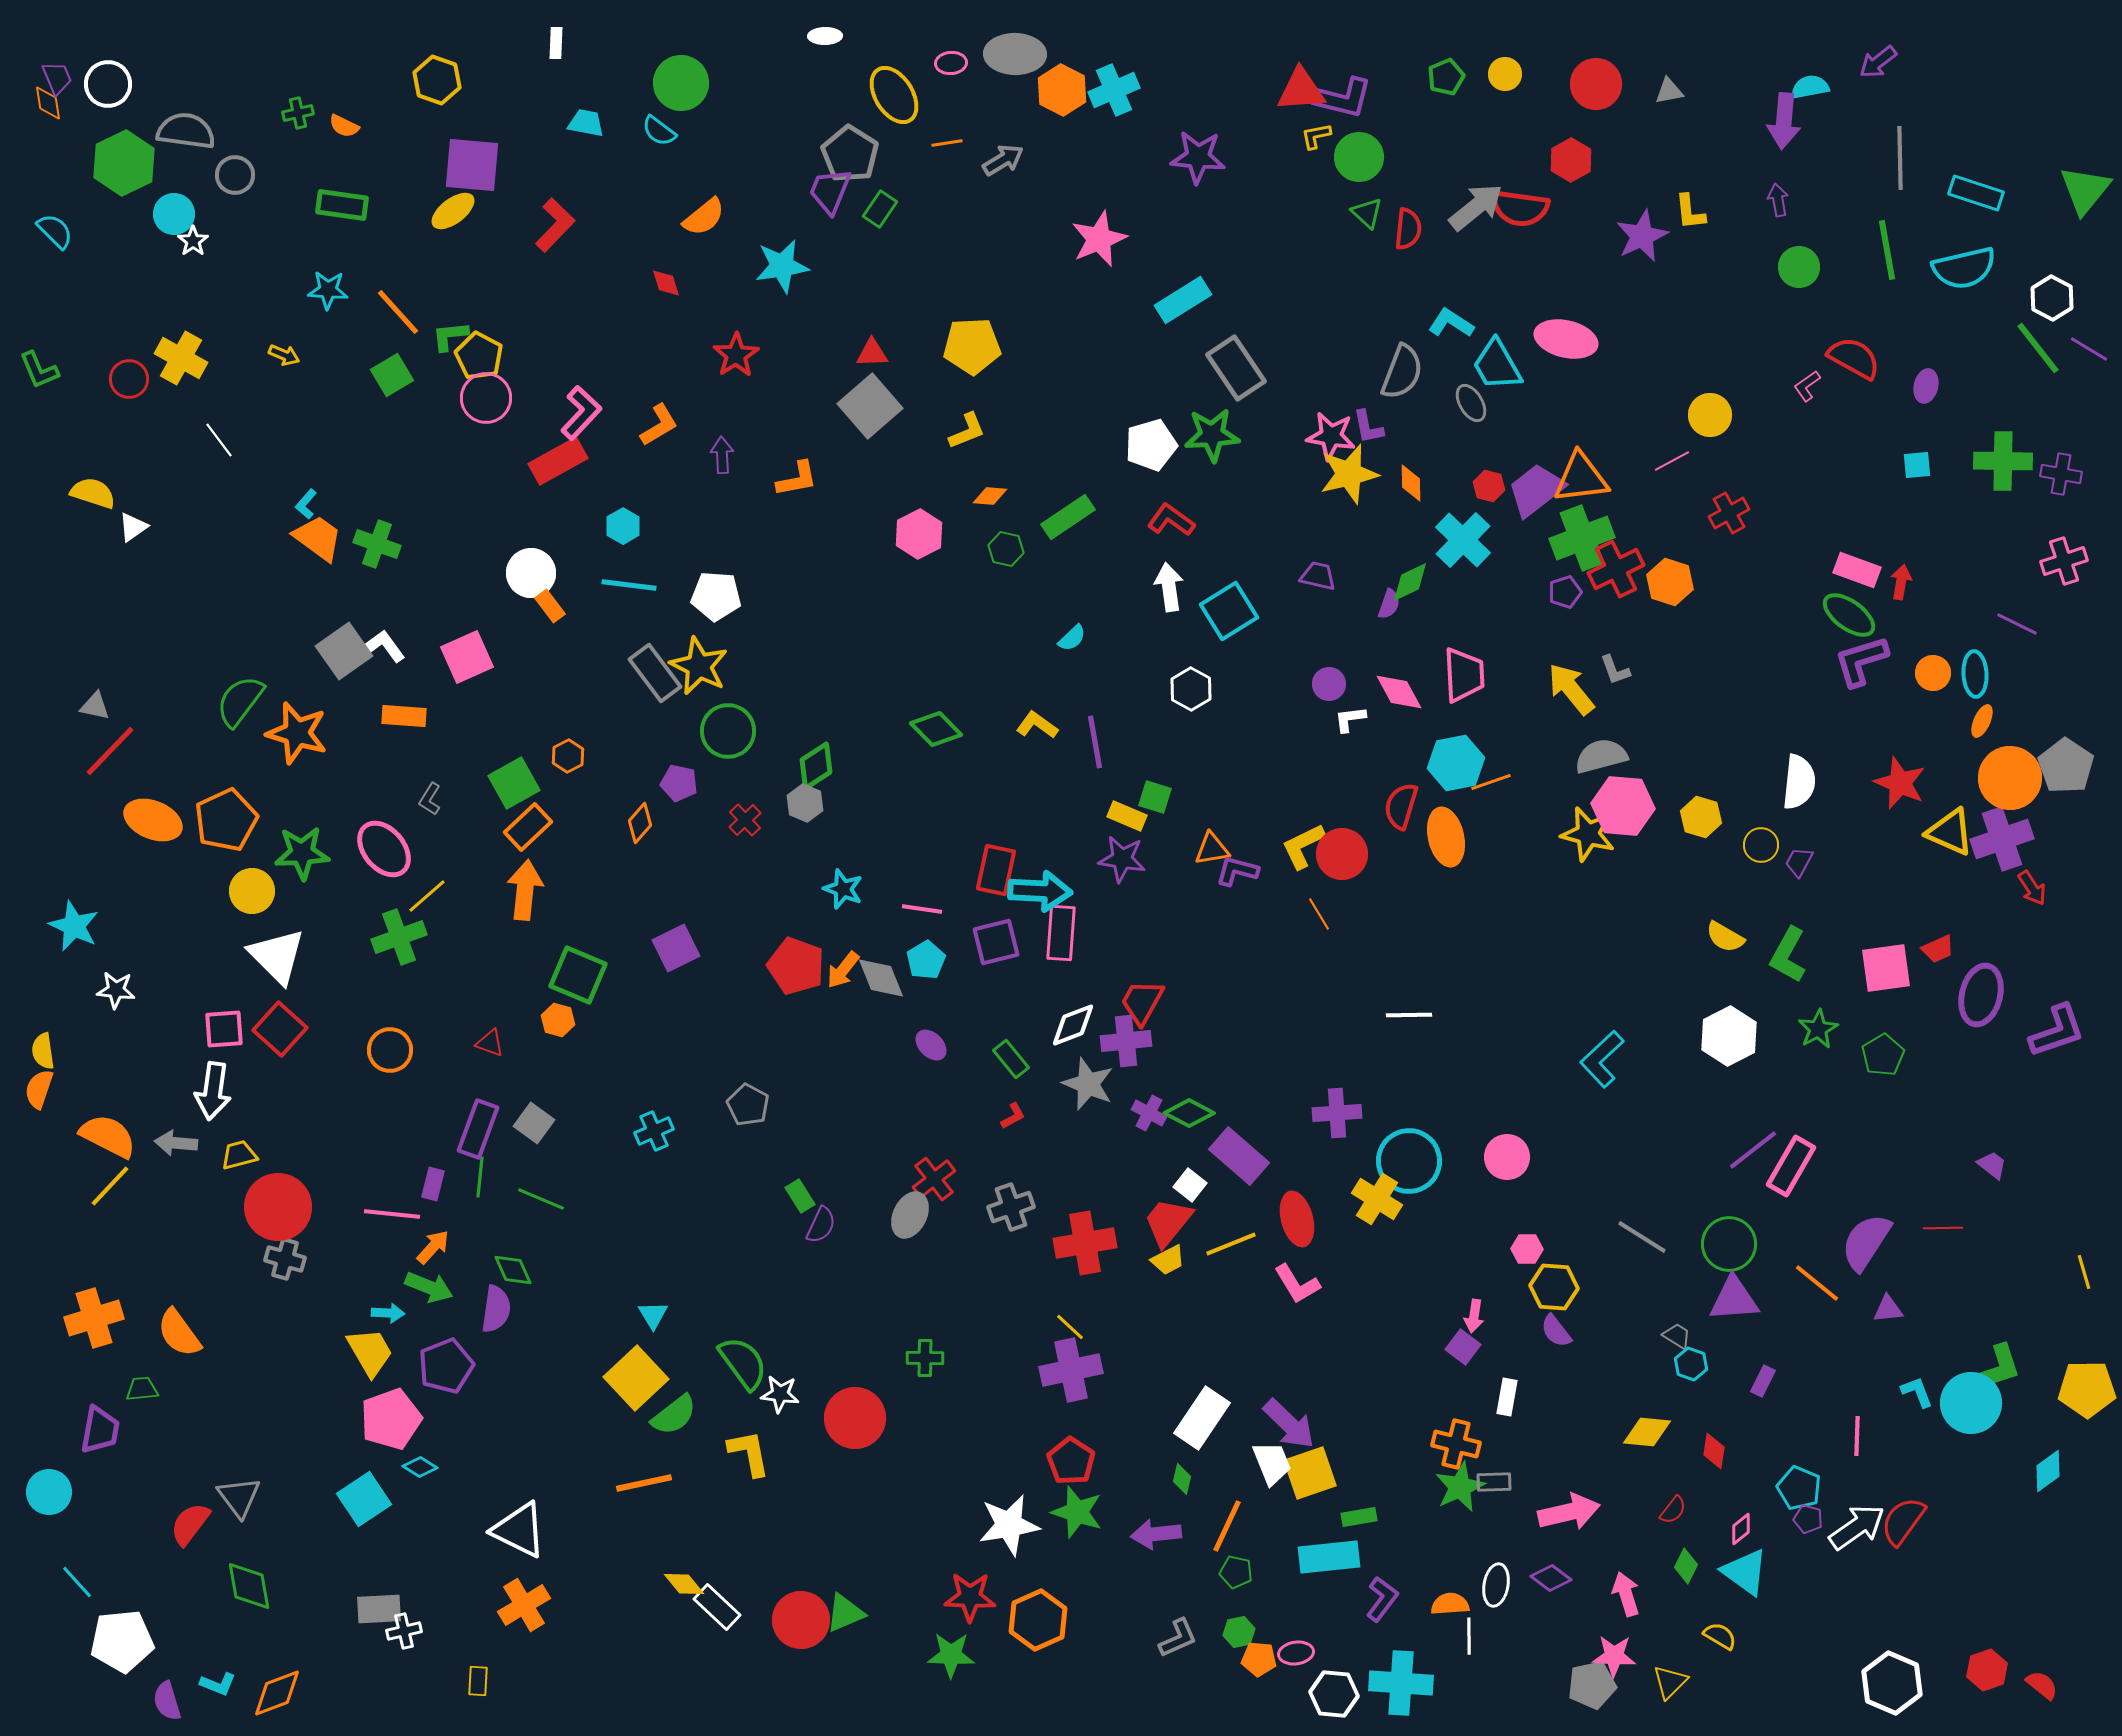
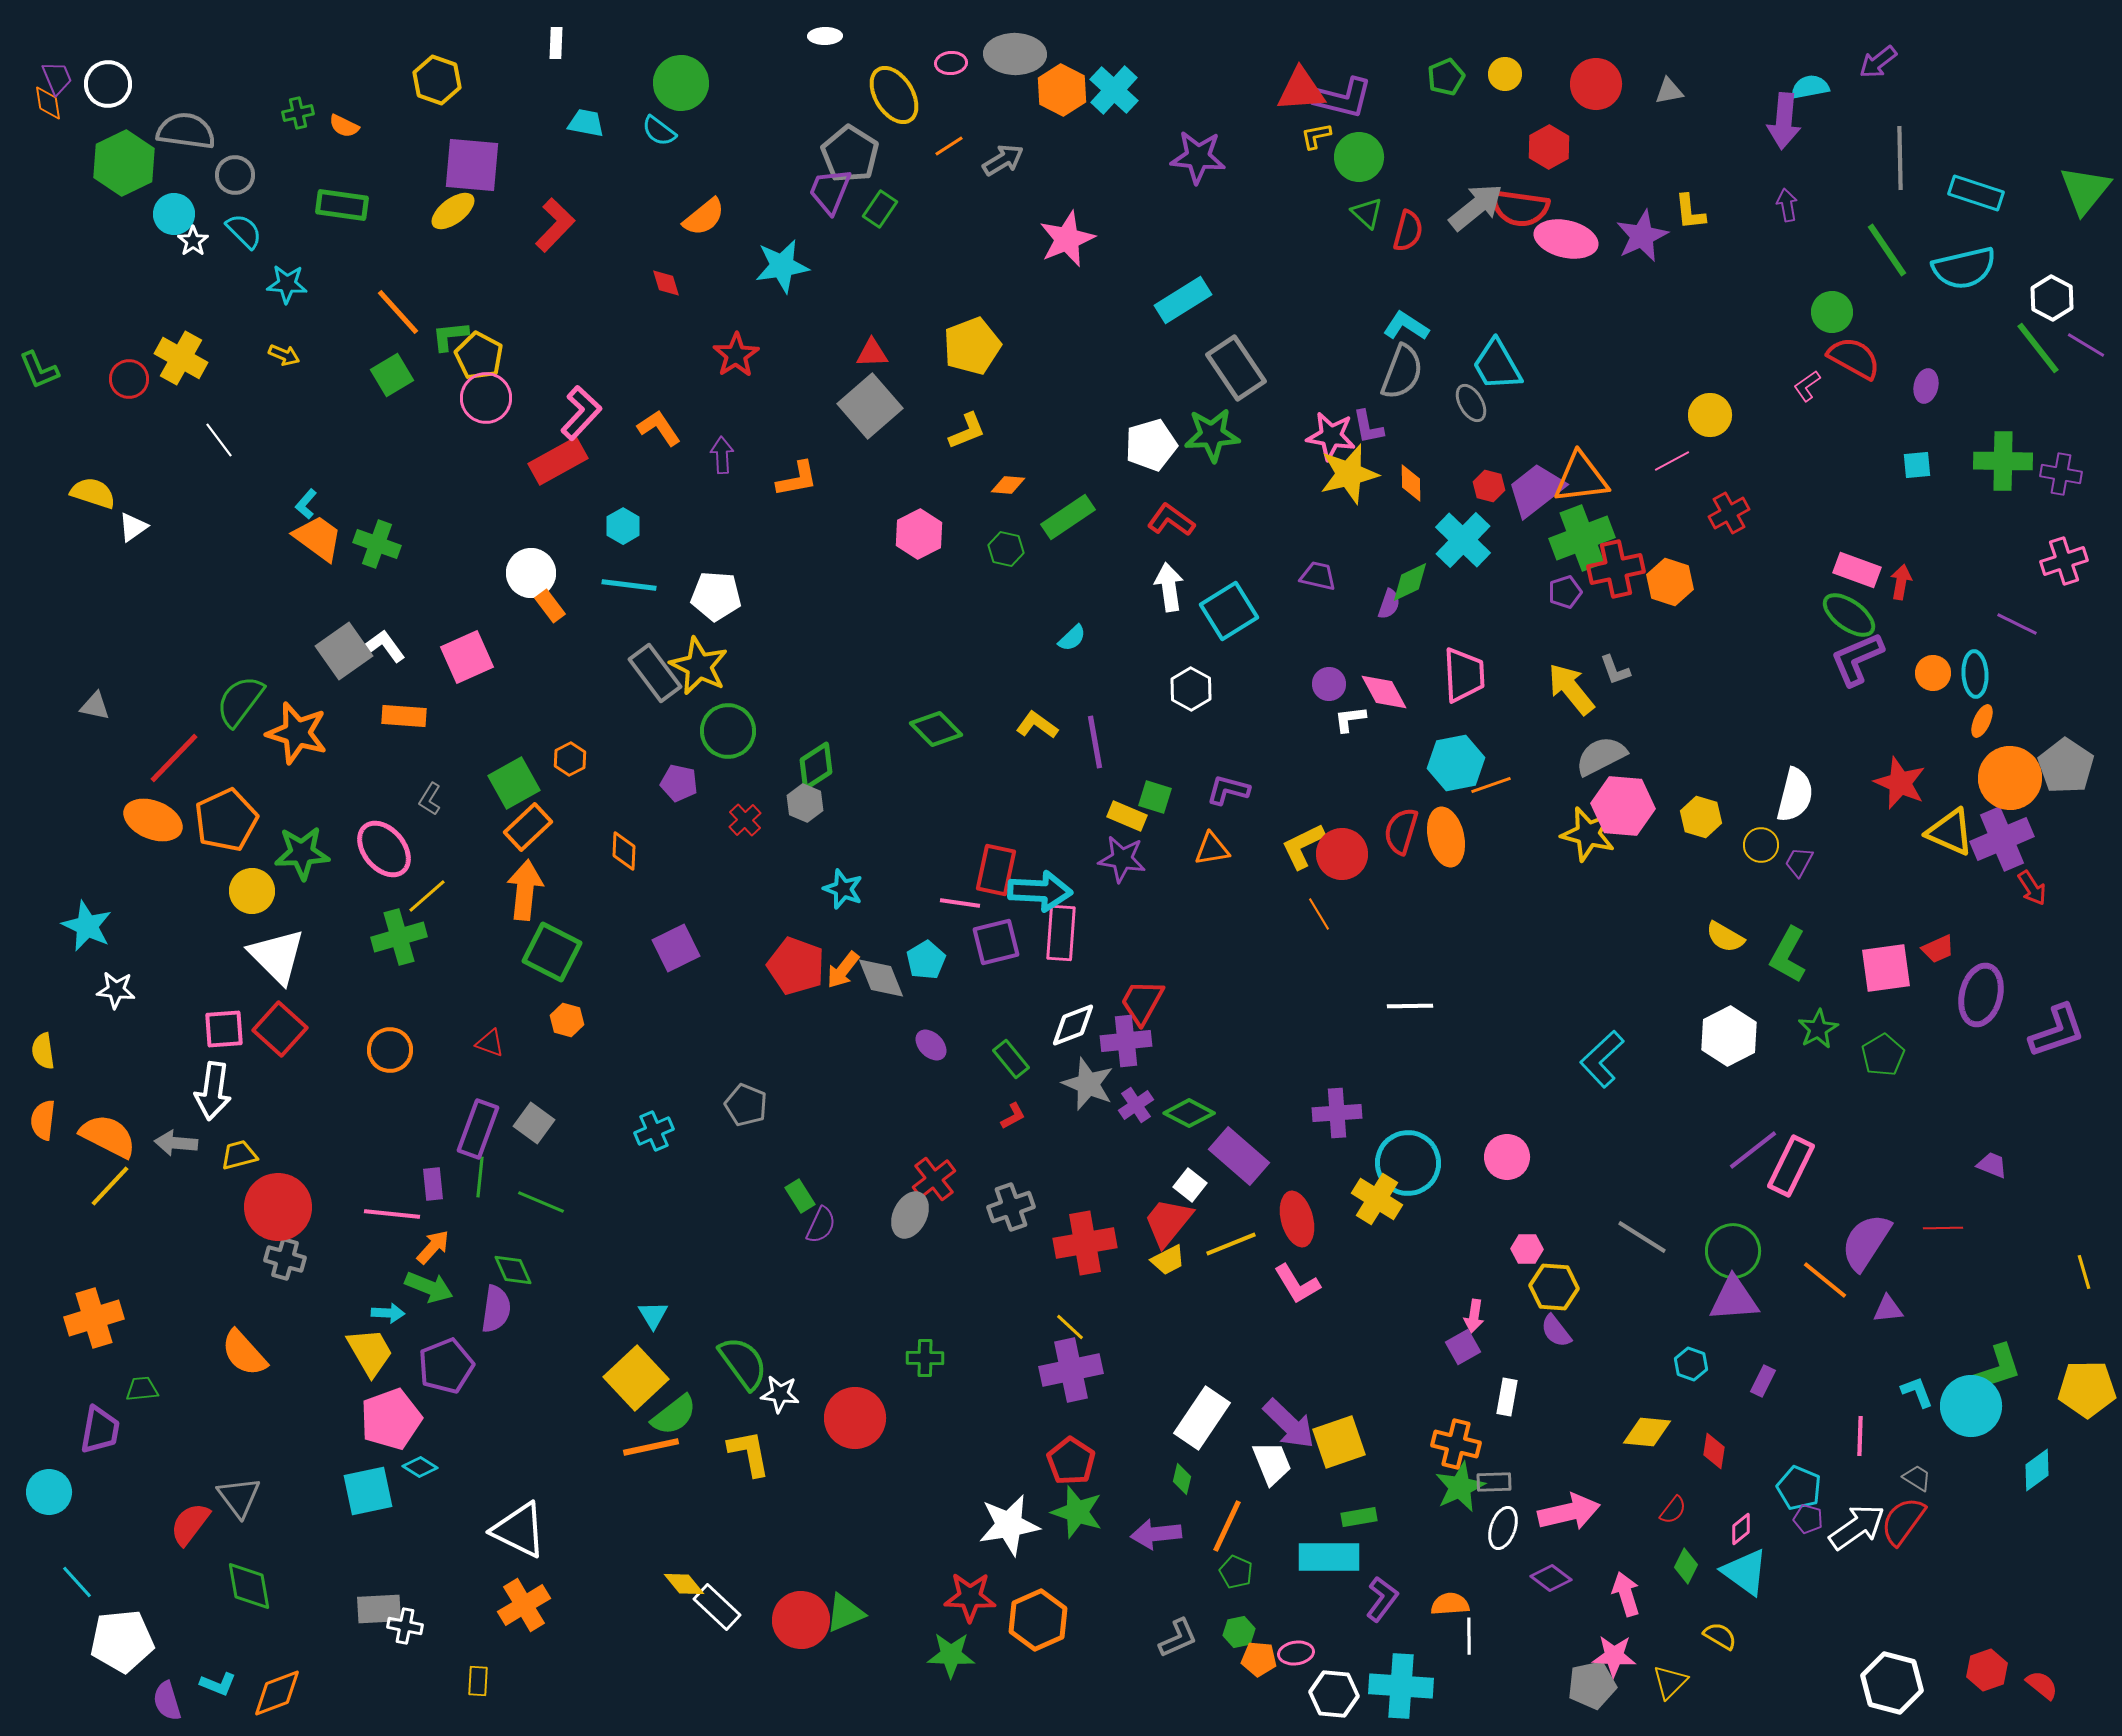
cyan cross at (1114, 90): rotated 24 degrees counterclockwise
orange line at (947, 143): moved 2 px right, 3 px down; rotated 24 degrees counterclockwise
red hexagon at (1571, 160): moved 22 px left, 13 px up
purple arrow at (1778, 200): moved 9 px right, 5 px down
red semicircle at (1408, 229): moved 2 px down; rotated 9 degrees clockwise
cyan semicircle at (55, 231): moved 189 px right
pink star at (1099, 239): moved 32 px left
green line at (1887, 250): rotated 24 degrees counterclockwise
green circle at (1799, 267): moved 33 px right, 45 px down
cyan star at (328, 290): moved 41 px left, 6 px up
cyan L-shape at (1451, 323): moved 45 px left, 3 px down
pink ellipse at (1566, 339): moved 100 px up
yellow pentagon at (972, 346): rotated 18 degrees counterclockwise
purple line at (2089, 349): moved 3 px left, 4 px up
orange L-shape at (659, 425): moved 3 px down; rotated 93 degrees counterclockwise
orange diamond at (990, 496): moved 18 px right, 11 px up
red cross at (1616, 569): rotated 14 degrees clockwise
purple L-shape at (1861, 661): moved 4 px left, 2 px up; rotated 6 degrees counterclockwise
pink diamond at (1399, 692): moved 15 px left
red line at (110, 751): moved 64 px right, 7 px down
orange hexagon at (568, 756): moved 2 px right, 3 px down
gray semicircle at (1601, 756): rotated 12 degrees counterclockwise
orange line at (1491, 782): moved 3 px down
white semicircle at (1799, 782): moved 4 px left, 13 px down; rotated 8 degrees clockwise
red semicircle at (1401, 806): moved 25 px down
orange diamond at (640, 823): moved 16 px left, 28 px down; rotated 39 degrees counterclockwise
purple cross at (2002, 839): rotated 4 degrees counterclockwise
purple L-shape at (1237, 871): moved 9 px left, 81 px up
pink line at (922, 909): moved 38 px right, 6 px up
cyan star at (74, 926): moved 13 px right
green cross at (399, 937): rotated 4 degrees clockwise
green square at (578, 975): moved 26 px left, 23 px up; rotated 4 degrees clockwise
white line at (1409, 1015): moved 1 px right, 9 px up
orange hexagon at (558, 1020): moved 9 px right
orange semicircle at (39, 1089): moved 4 px right, 31 px down; rotated 12 degrees counterclockwise
gray pentagon at (748, 1105): moved 2 px left; rotated 6 degrees counterclockwise
purple cross at (1149, 1113): moved 13 px left, 8 px up; rotated 28 degrees clockwise
cyan circle at (1409, 1161): moved 1 px left, 2 px down
purple trapezoid at (1992, 1165): rotated 16 degrees counterclockwise
pink rectangle at (1791, 1166): rotated 4 degrees counterclockwise
purple rectangle at (433, 1184): rotated 20 degrees counterclockwise
green line at (541, 1199): moved 3 px down
green circle at (1729, 1244): moved 4 px right, 7 px down
orange line at (1817, 1283): moved 8 px right, 3 px up
orange semicircle at (179, 1333): moved 65 px right, 20 px down; rotated 6 degrees counterclockwise
gray trapezoid at (1677, 1336): moved 240 px right, 142 px down
purple square at (1463, 1347): rotated 24 degrees clockwise
cyan circle at (1971, 1403): moved 3 px down
pink line at (1857, 1436): moved 3 px right
cyan diamond at (2048, 1471): moved 11 px left, 1 px up
yellow square at (1310, 1473): moved 29 px right, 31 px up
orange line at (644, 1483): moved 7 px right, 36 px up
cyan square at (364, 1499): moved 4 px right, 8 px up; rotated 22 degrees clockwise
cyan rectangle at (1329, 1557): rotated 6 degrees clockwise
green pentagon at (1236, 1572): rotated 12 degrees clockwise
white ellipse at (1496, 1585): moved 7 px right, 57 px up; rotated 9 degrees clockwise
white cross at (404, 1631): moved 1 px right, 5 px up; rotated 24 degrees clockwise
cyan cross at (1401, 1683): moved 3 px down
white hexagon at (1892, 1683): rotated 8 degrees counterclockwise
